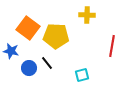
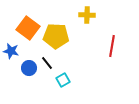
cyan square: moved 19 px left, 5 px down; rotated 16 degrees counterclockwise
